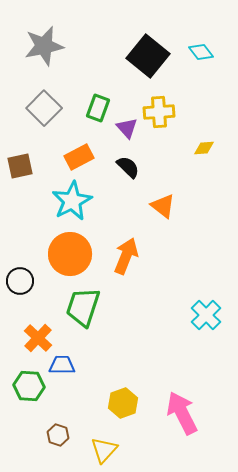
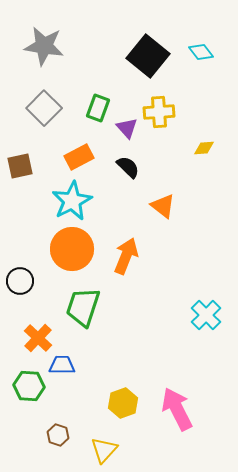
gray star: rotated 21 degrees clockwise
orange circle: moved 2 px right, 5 px up
pink arrow: moved 5 px left, 4 px up
